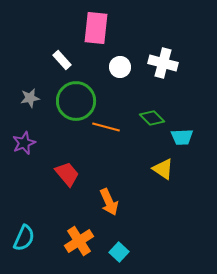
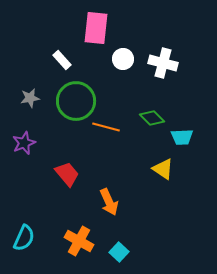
white circle: moved 3 px right, 8 px up
orange cross: rotated 28 degrees counterclockwise
